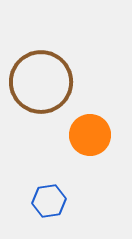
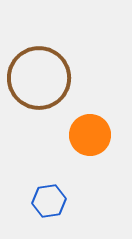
brown circle: moved 2 px left, 4 px up
